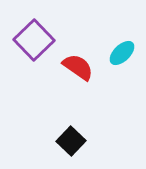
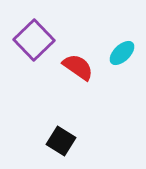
black square: moved 10 px left; rotated 12 degrees counterclockwise
